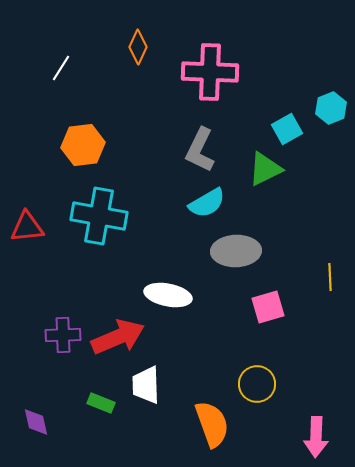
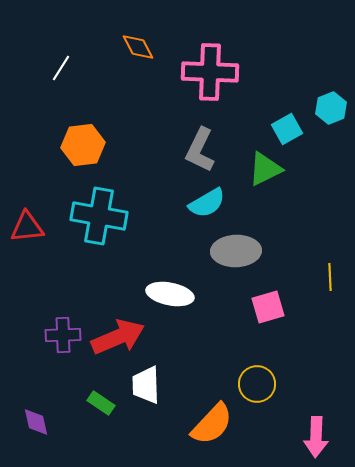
orange diamond: rotated 52 degrees counterclockwise
white ellipse: moved 2 px right, 1 px up
green rectangle: rotated 12 degrees clockwise
orange semicircle: rotated 63 degrees clockwise
